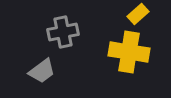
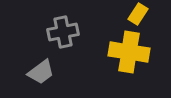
yellow rectangle: rotated 15 degrees counterclockwise
gray trapezoid: moved 1 px left, 1 px down
